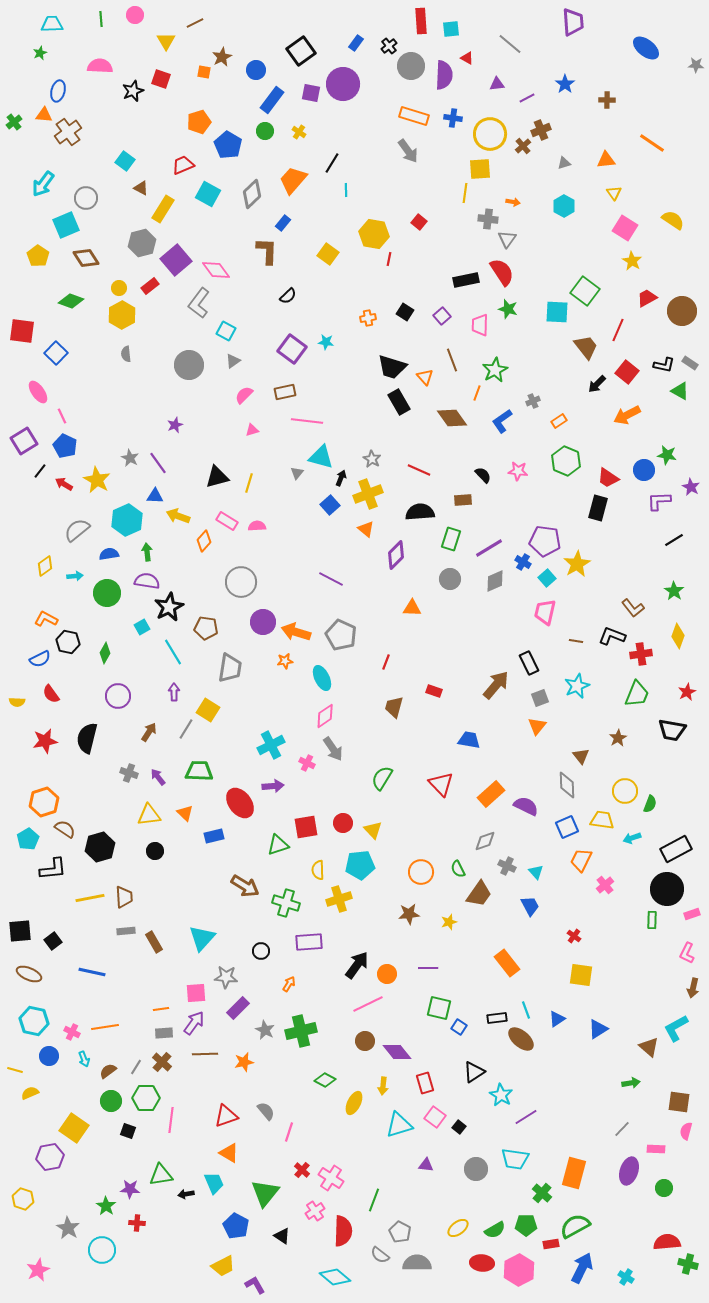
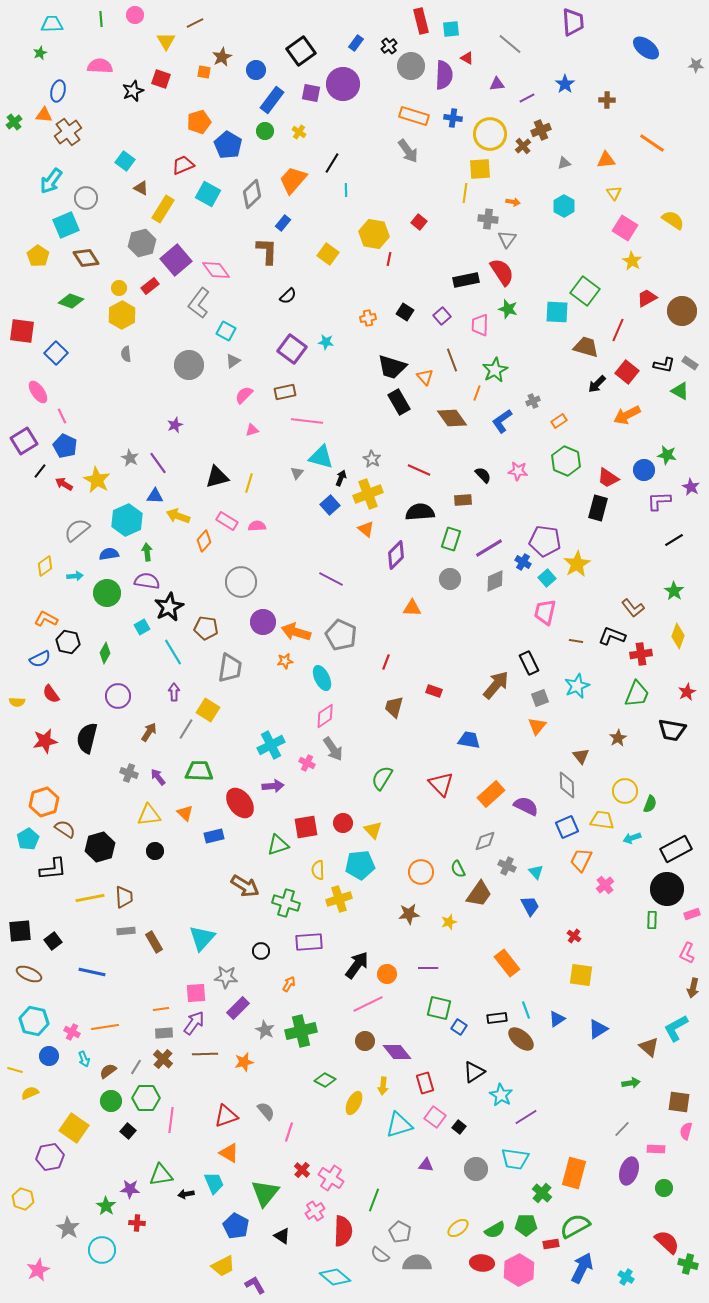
red rectangle at (421, 21): rotated 10 degrees counterclockwise
cyan arrow at (43, 184): moved 8 px right, 3 px up
brown trapezoid at (586, 347): rotated 36 degrees counterclockwise
brown cross at (162, 1062): moved 1 px right, 3 px up
black square at (128, 1131): rotated 21 degrees clockwise
red semicircle at (667, 1242): rotated 48 degrees clockwise
